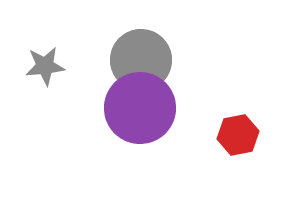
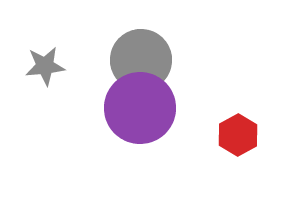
red hexagon: rotated 18 degrees counterclockwise
